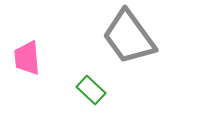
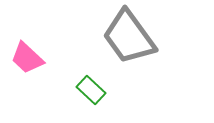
pink trapezoid: rotated 42 degrees counterclockwise
